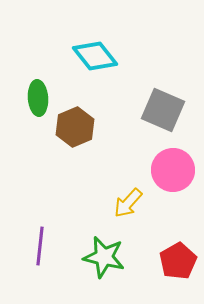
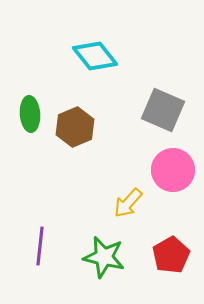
green ellipse: moved 8 px left, 16 px down
red pentagon: moved 7 px left, 6 px up
